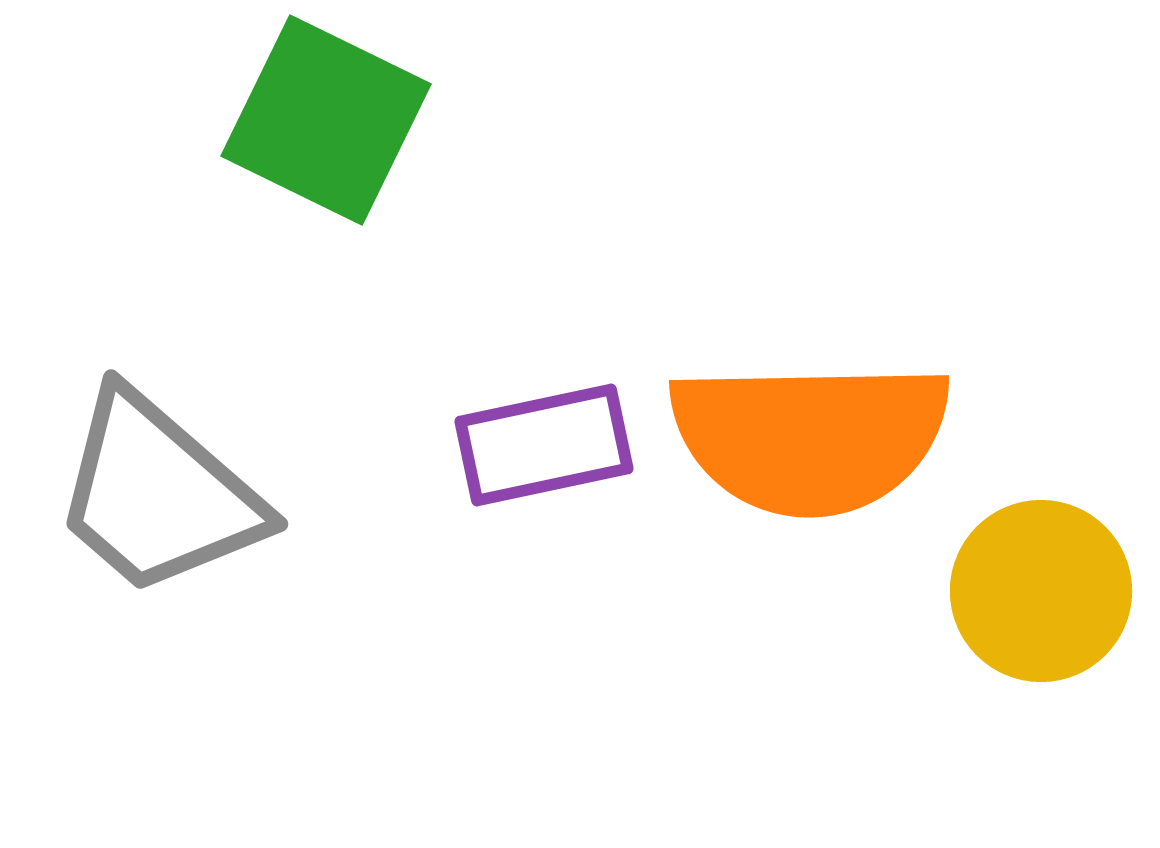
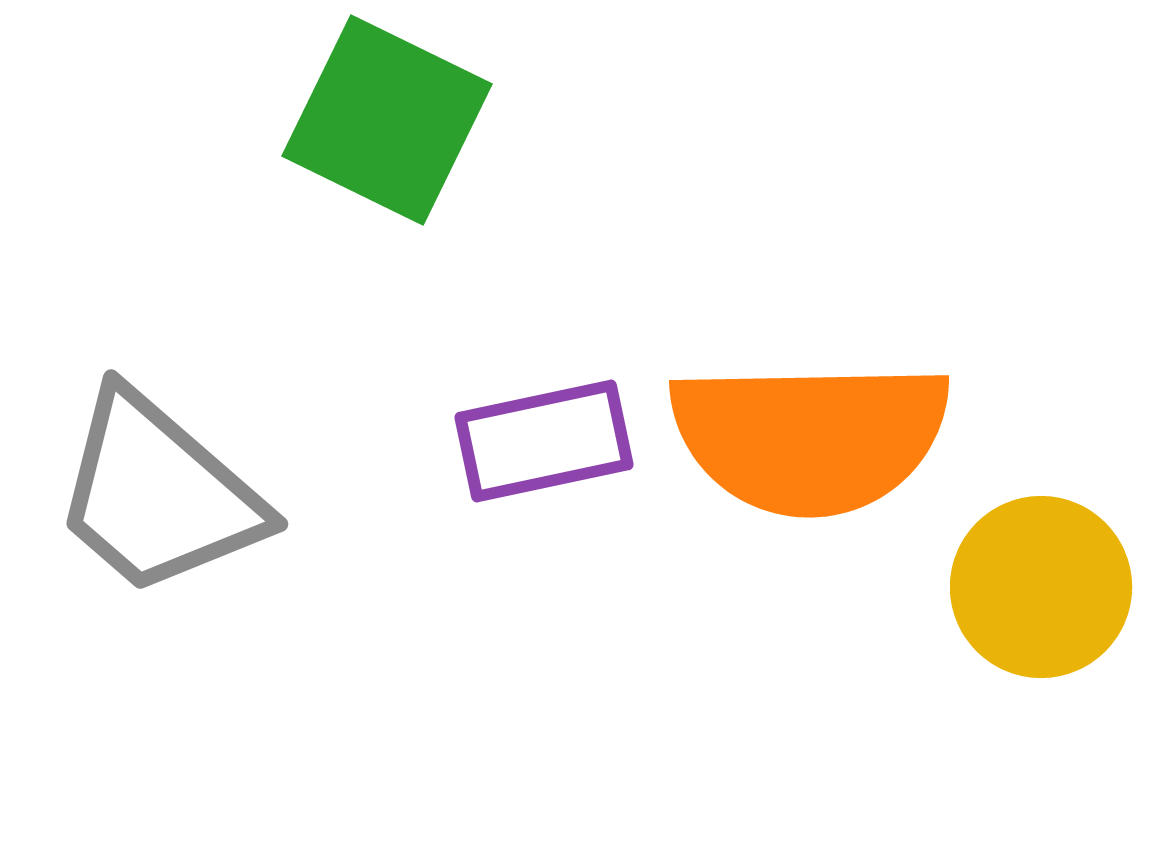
green square: moved 61 px right
purple rectangle: moved 4 px up
yellow circle: moved 4 px up
